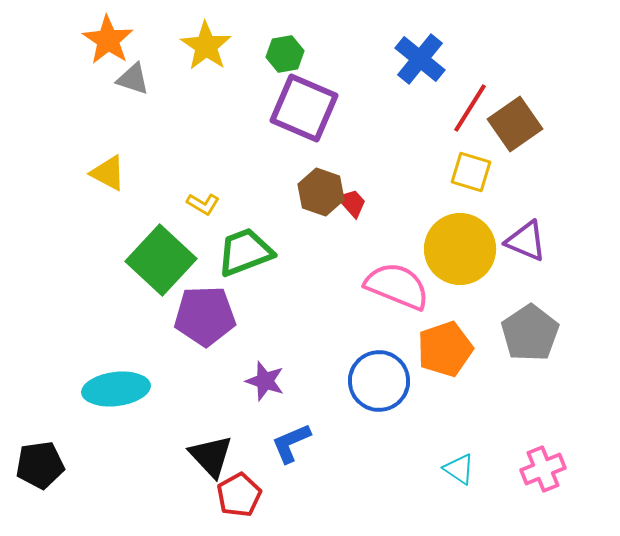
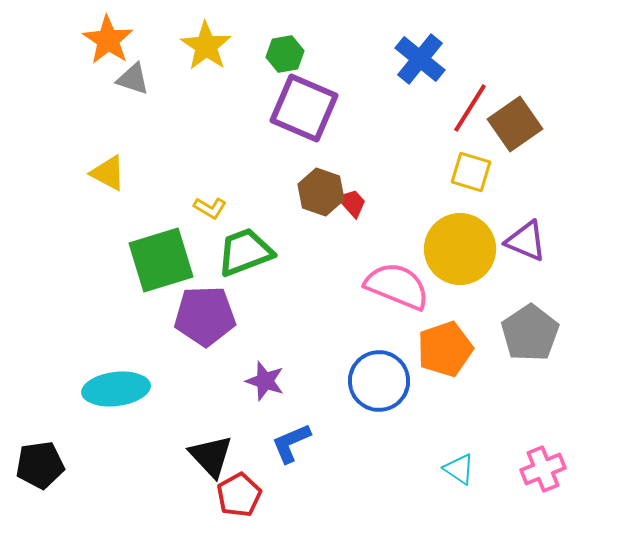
yellow L-shape: moved 7 px right, 4 px down
green square: rotated 30 degrees clockwise
